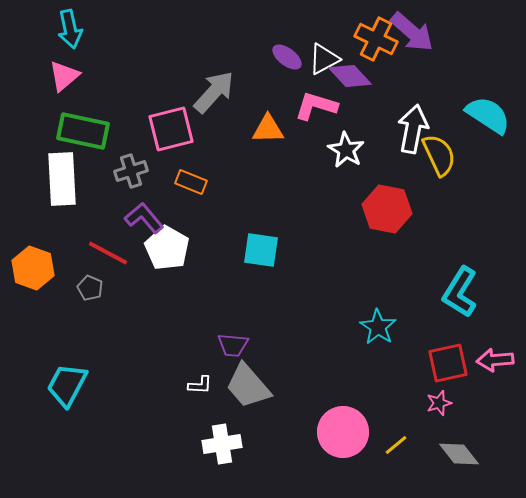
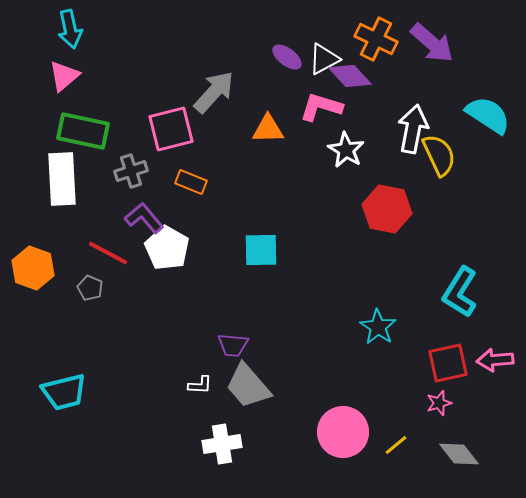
purple arrow: moved 20 px right, 11 px down
pink L-shape: moved 5 px right, 1 px down
cyan square: rotated 9 degrees counterclockwise
cyan trapezoid: moved 3 px left, 7 px down; rotated 132 degrees counterclockwise
